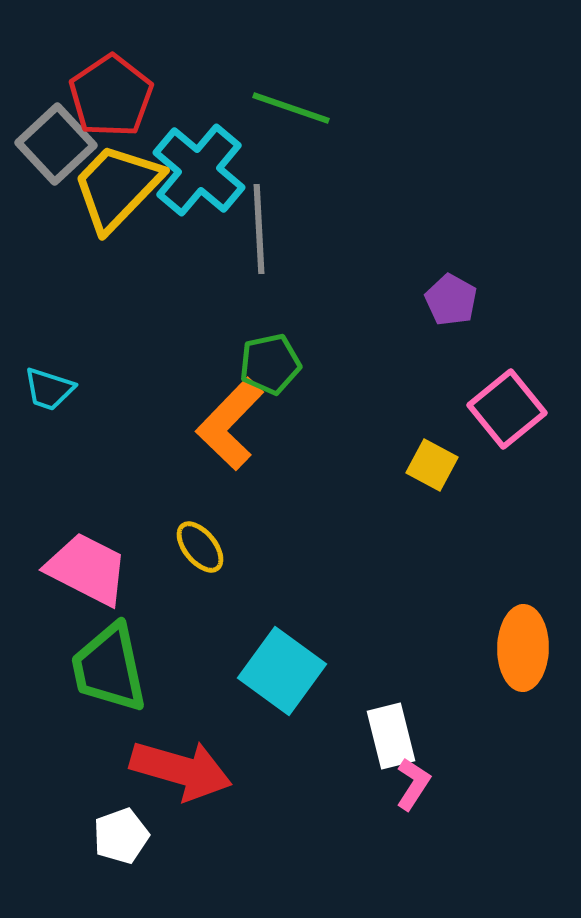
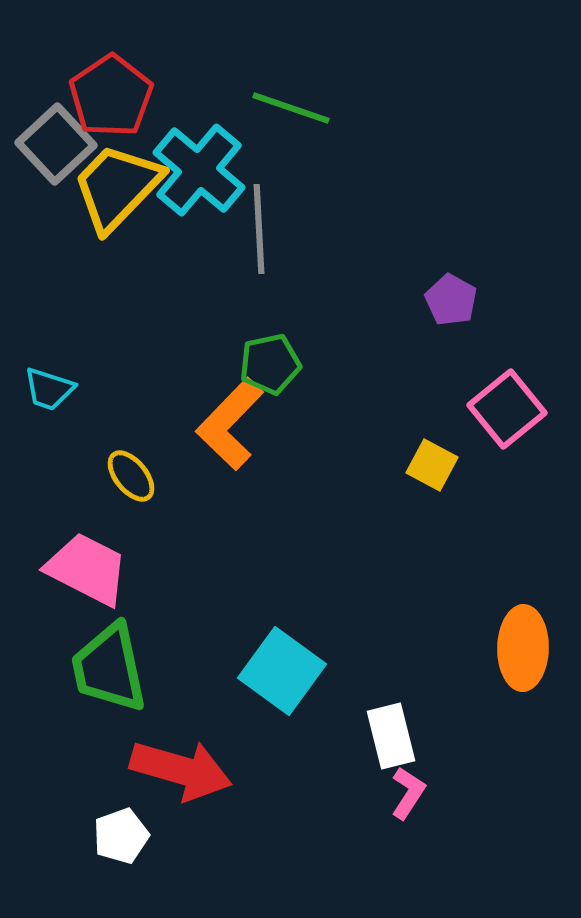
yellow ellipse: moved 69 px left, 71 px up
pink L-shape: moved 5 px left, 9 px down
